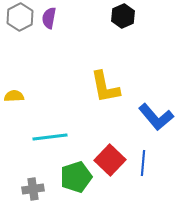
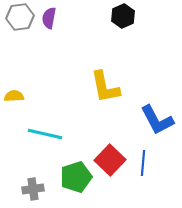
gray hexagon: rotated 20 degrees clockwise
blue L-shape: moved 1 px right, 3 px down; rotated 12 degrees clockwise
cyan line: moved 5 px left, 3 px up; rotated 20 degrees clockwise
